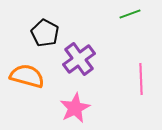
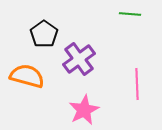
green line: rotated 25 degrees clockwise
black pentagon: moved 1 px left, 1 px down; rotated 8 degrees clockwise
pink line: moved 4 px left, 5 px down
pink star: moved 9 px right, 2 px down
